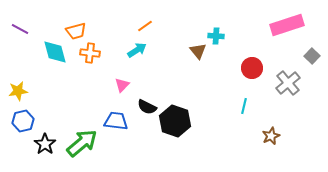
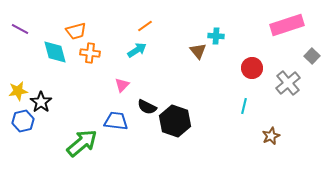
black star: moved 4 px left, 42 px up
